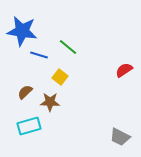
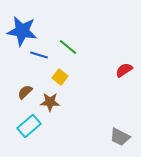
cyan rectangle: rotated 25 degrees counterclockwise
